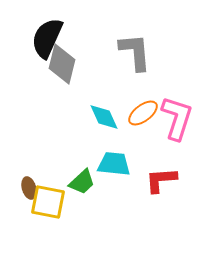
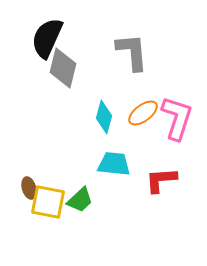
gray L-shape: moved 3 px left
gray diamond: moved 1 px right, 4 px down
cyan diamond: rotated 40 degrees clockwise
green trapezoid: moved 2 px left, 18 px down
